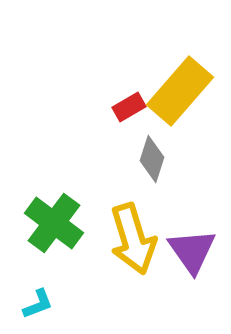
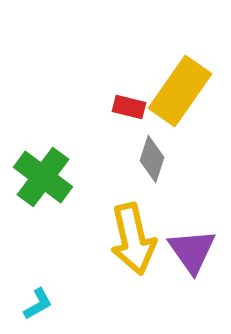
yellow rectangle: rotated 6 degrees counterclockwise
red rectangle: rotated 44 degrees clockwise
green cross: moved 11 px left, 46 px up
yellow arrow: rotated 4 degrees clockwise
cyan L-shape: rotated 8 degrees counterclockwise
